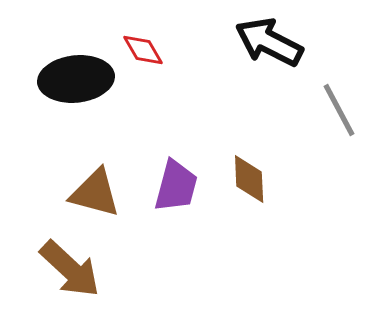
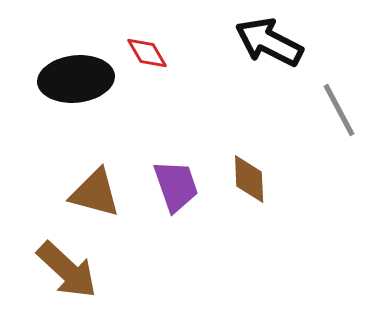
red diamond: moved 4 px right, 3 px down
purple trapezoid: rotated 34 degrees counterclockwise
brown arrow: moved 3 px left, 1 px down
